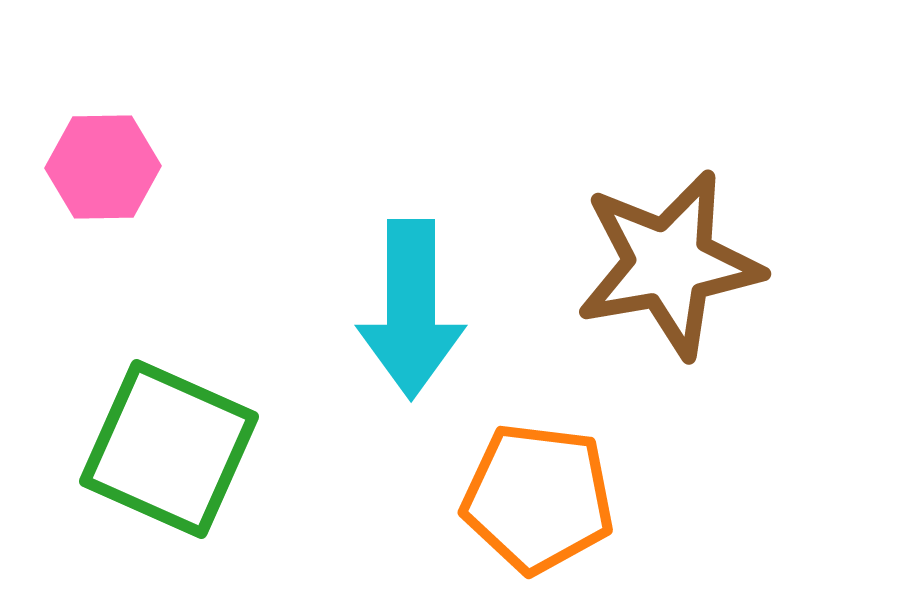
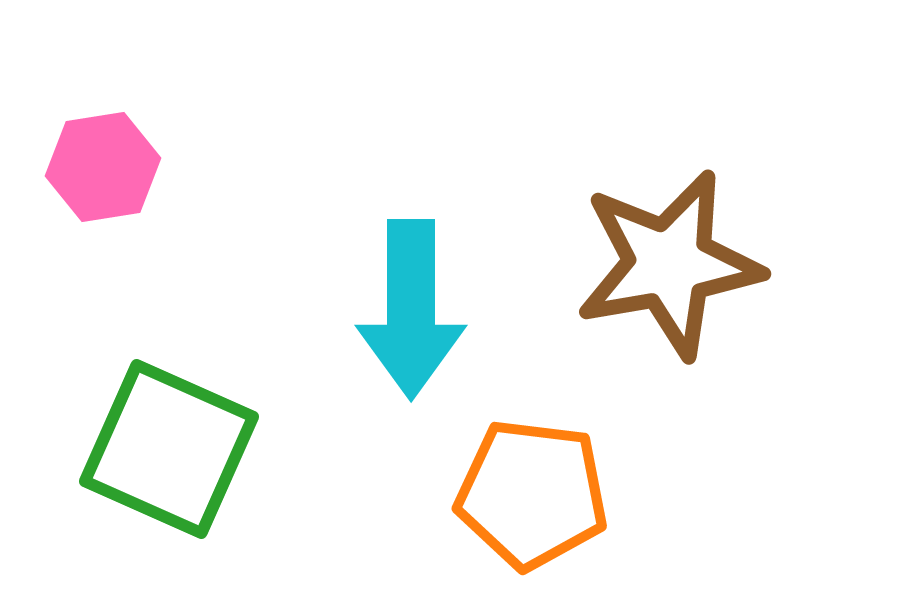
pink hexagon: rotated 8 degrees counterclockwise
orange pentagon: moved 6 px left, 4 px up
